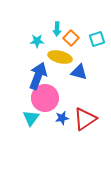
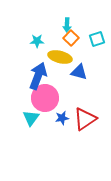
cyan arrow: moved 10 px right, 4 px up
